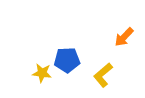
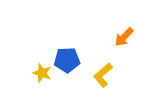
yellow star: rotated 12 degrees clockwise
